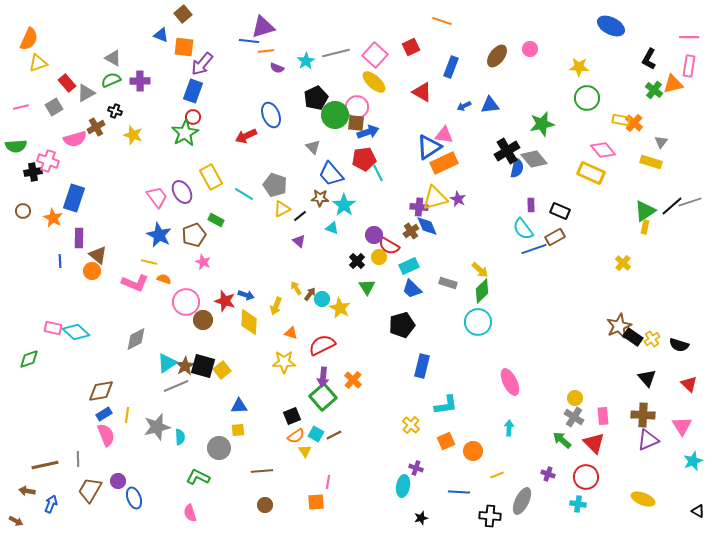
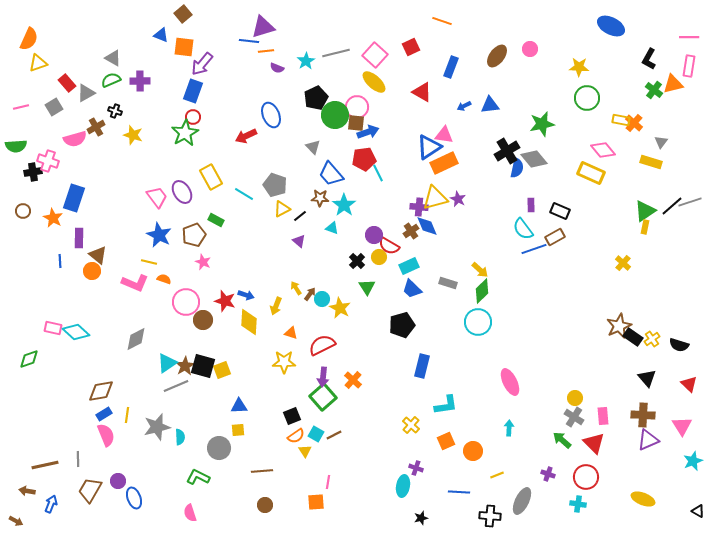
yellow square at (222, 370): rotated 18 degrees clockwise
